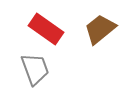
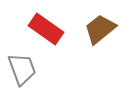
gray trapezoid: moved 13 px left
